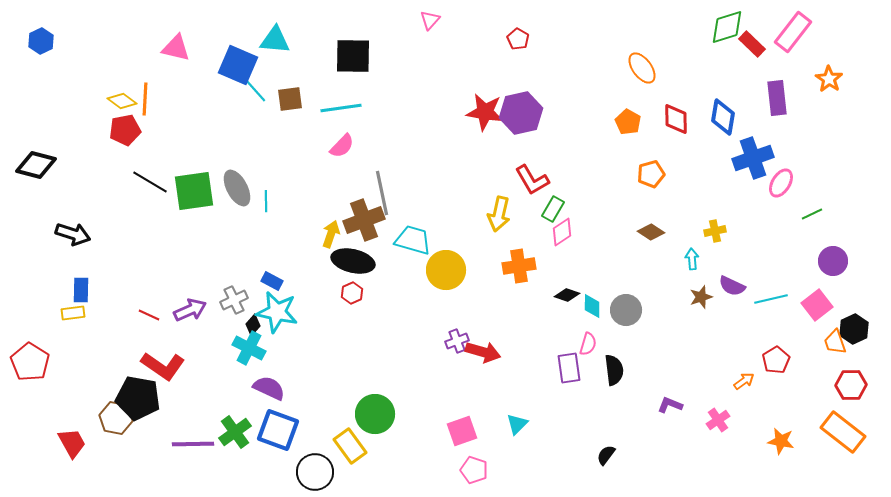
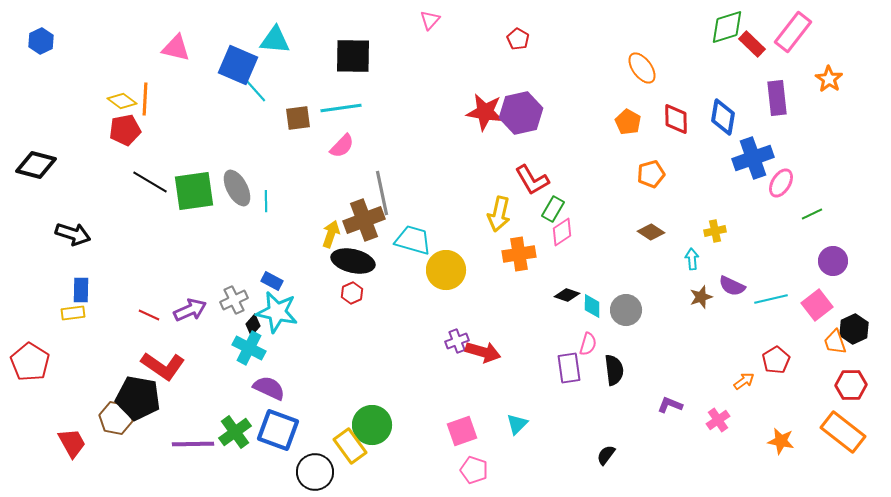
brown square at (290, 99): moved 8 px right, 19 px down
orange cross at (519, 266): moved 12 px up
green circle at (375, 414): moved 3 px left, 11 px down
